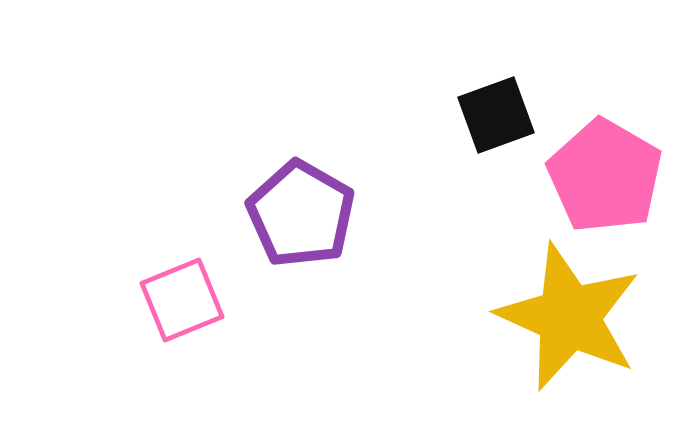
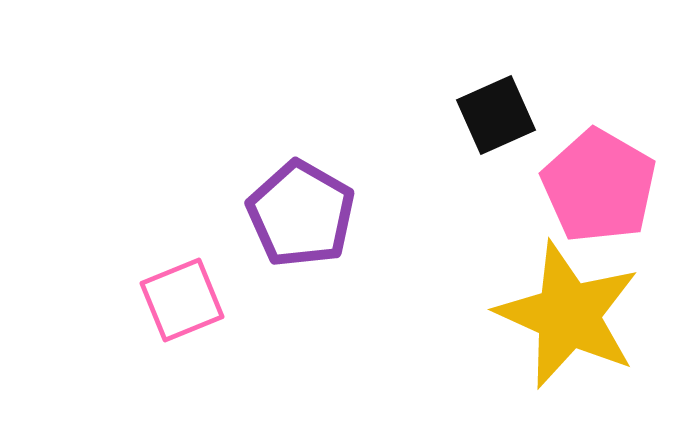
black square: rotated 4 degrees counterclockwise
pink pentagon: moved 6 px left, 10 px down
yellow star: moved 1 px left, 2 px up
